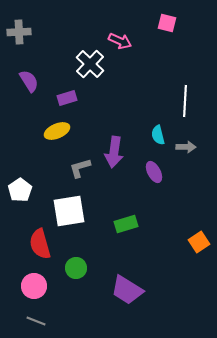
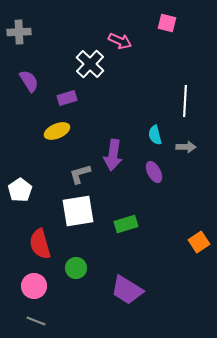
cyan semicircle: moved 3 px left
purple arrow: moved 1 px left, 3 px down
gray L-shape: moved 6 px down
white square: moved 9 px right
